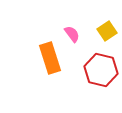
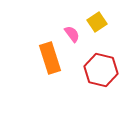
yellow square: moved 10 px left, 9 px up
